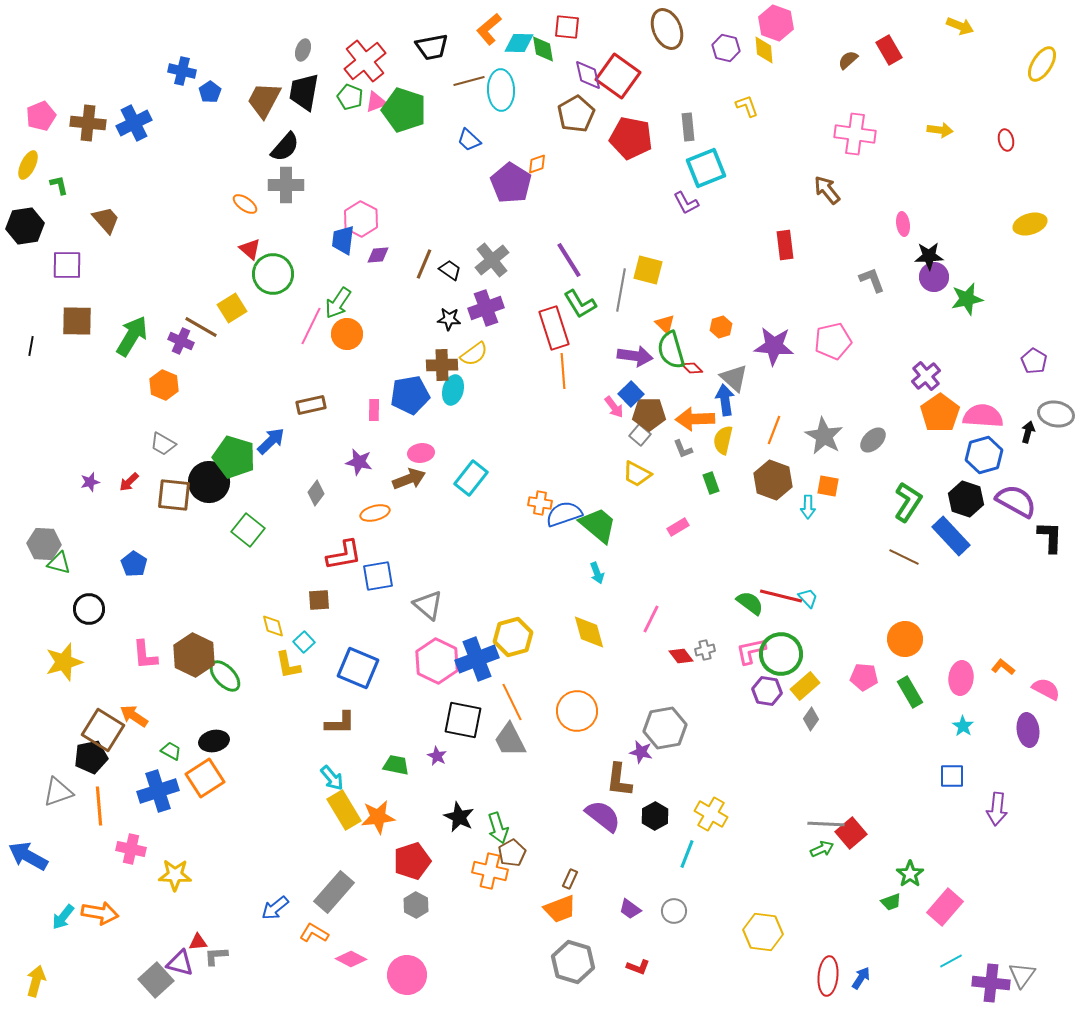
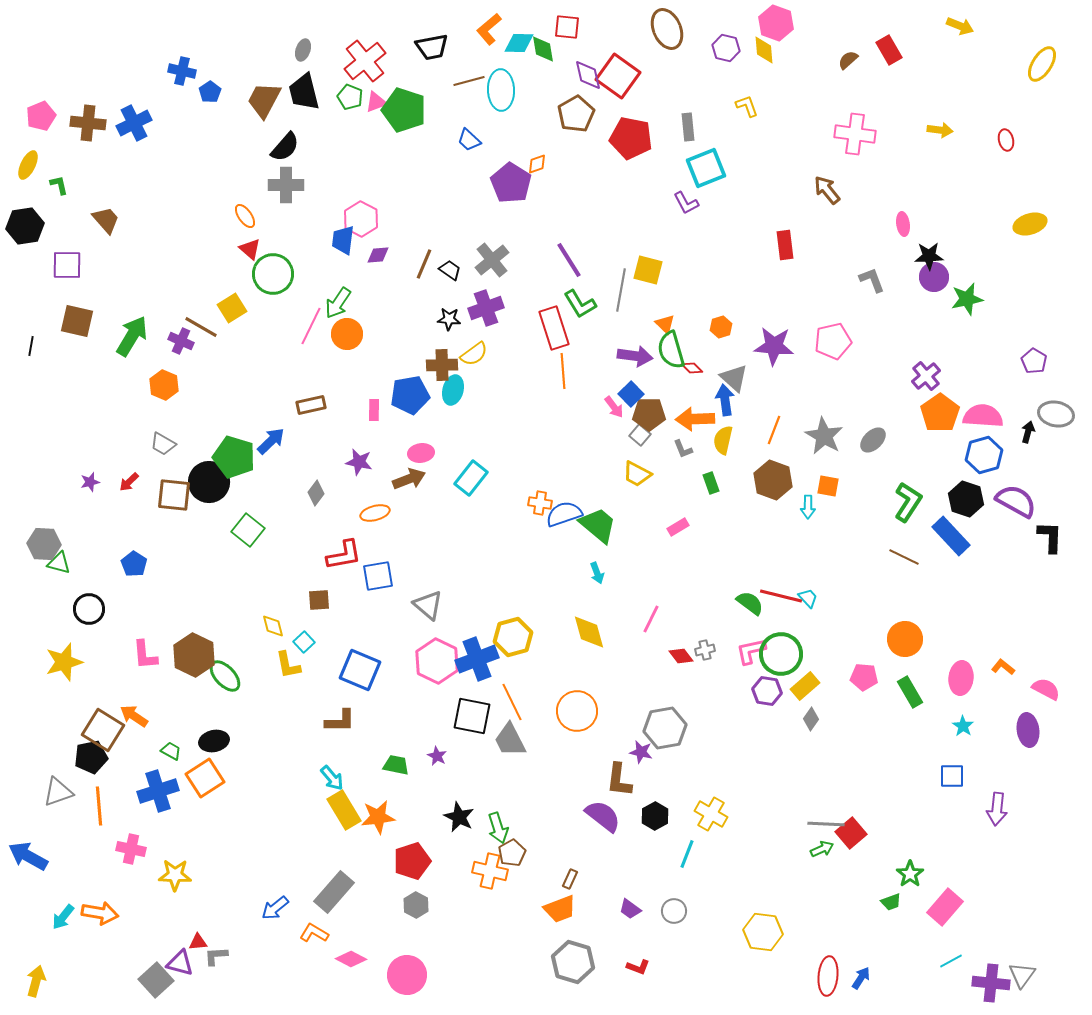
black trapezoid at (304, 92): rotated 24 degrees counterclockwise
orange ellipse at (245, 204): moved 12 px down; rotated 20 degrees clockwise
brown square at (77, 321): rotated 12 degrees clockwise
blue square at (358, 668): moved 2 px right, 2 px down
black square at (463, 720): moved 9 px right, 4 px up
brown L-shape at (340, 723): moved 2 px up
